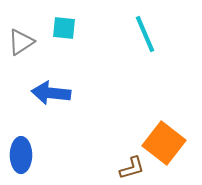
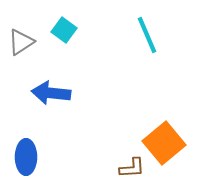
cyan square: moved 2 px down; rotated 30 degrees clockwise
cyan line: moved 2 px right, 1 px down
orange square: rotated 12 degrees clockwise
blue ellipse: moved 5 px right, 2 px down
brown L-shape: rotated 12 degrees clockwise
